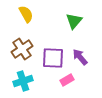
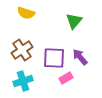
yellow semicircle: moved 1 px up; rotated 138 degrees clockwise
brown cross: moved 1 px down
purple square: moved 1 px right
pink rectangle: moved 1 px left, 2 px up
